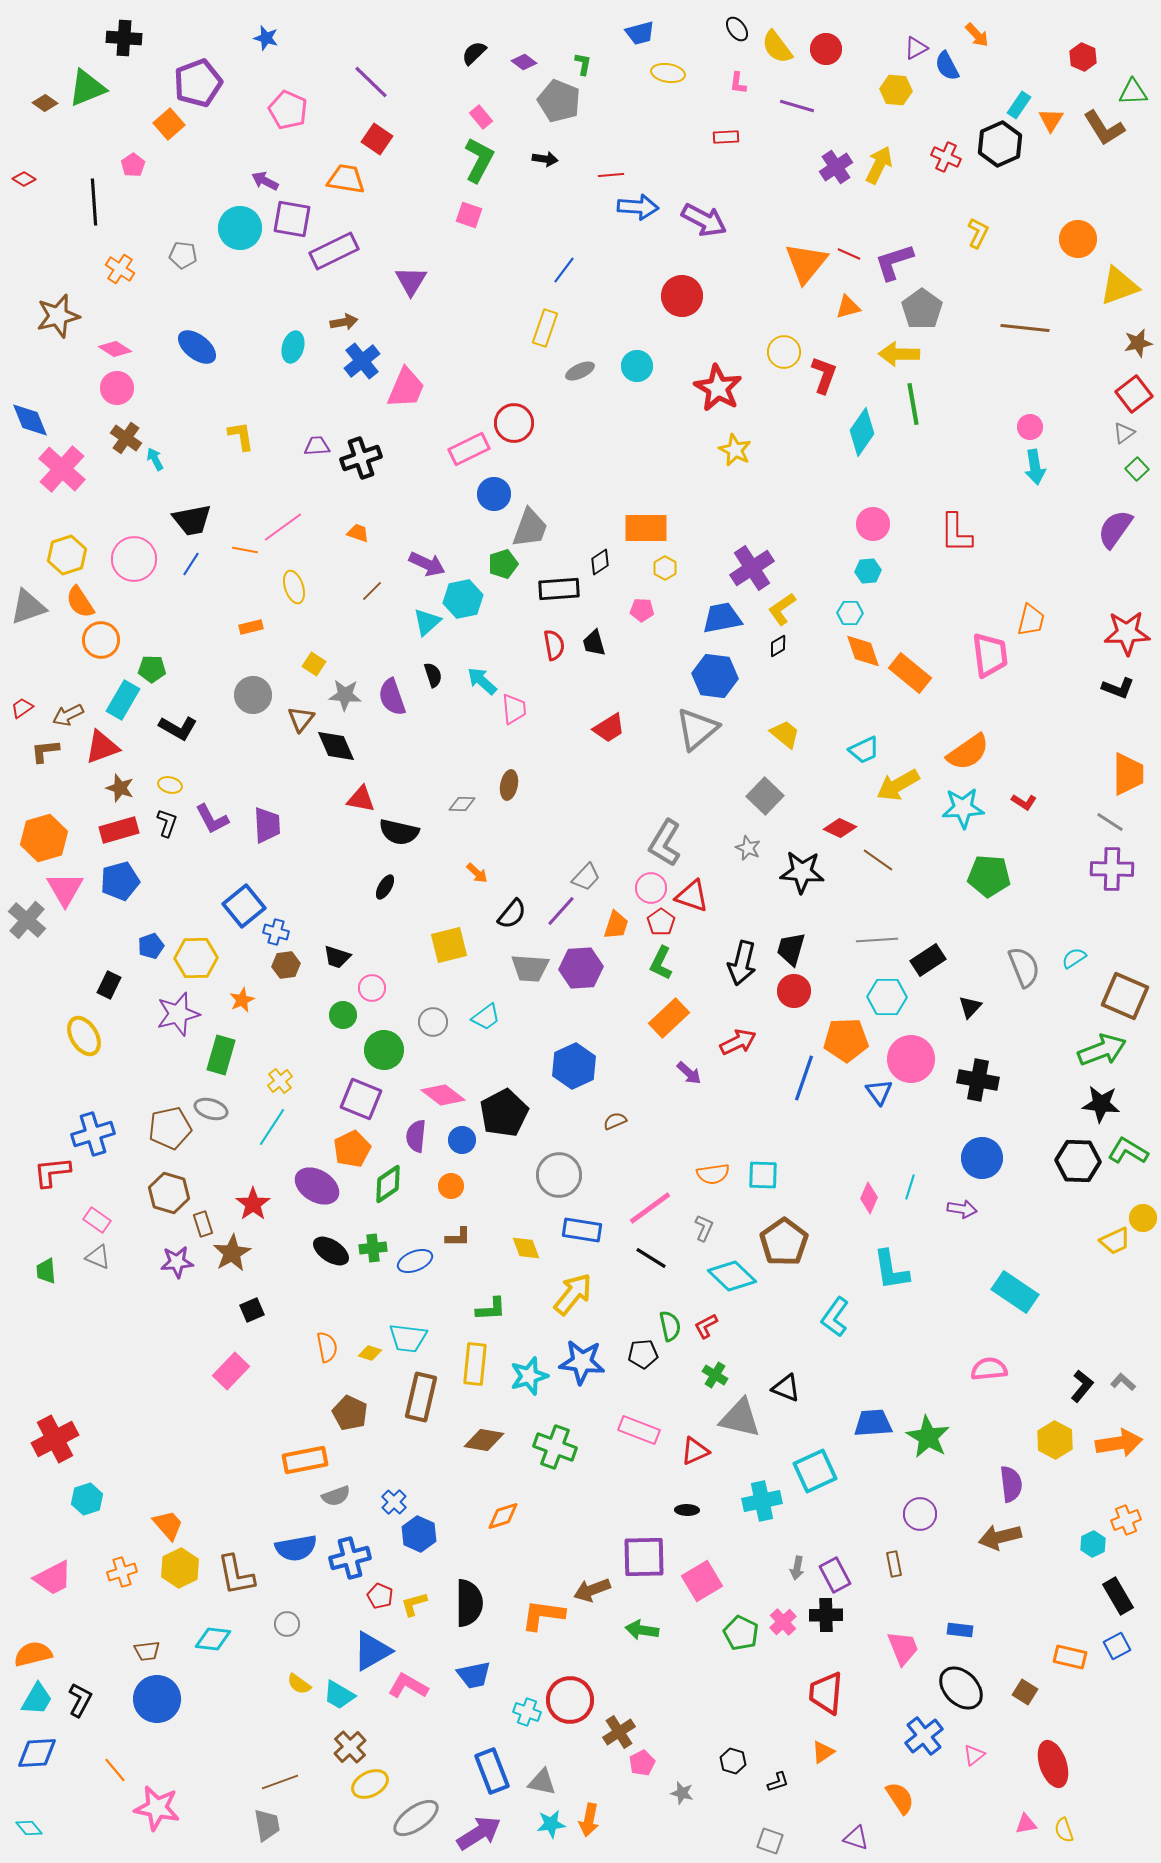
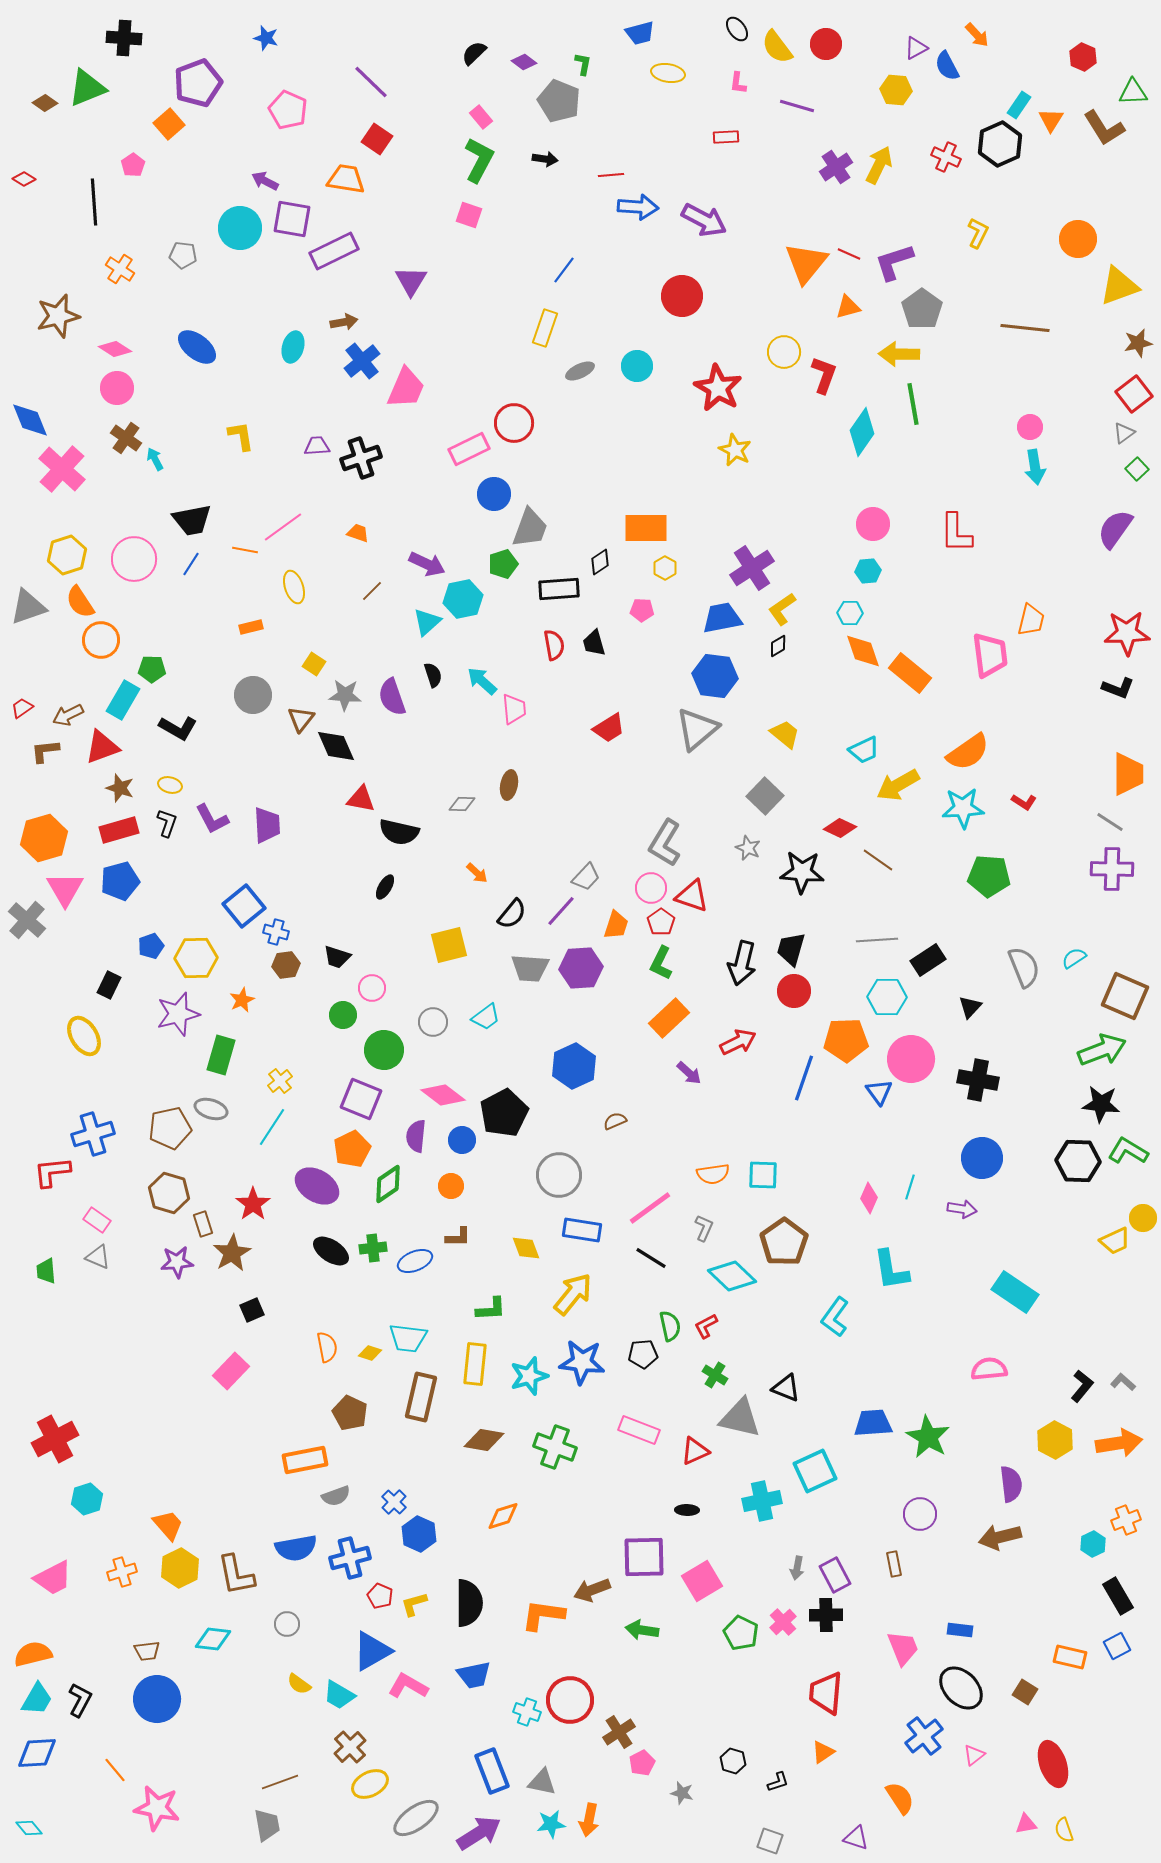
red circle at (826, 49): moved 5 px up
